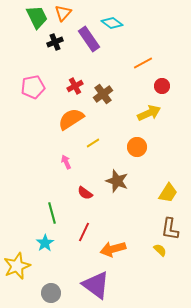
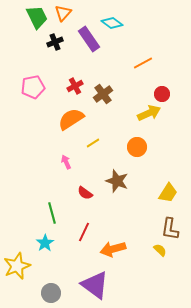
red circle: moved 8 px down
purple triangle: moved 1 px left
